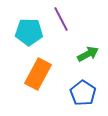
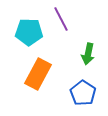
green arrow: rotated 130 degrees clockwise
